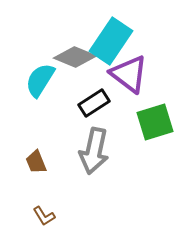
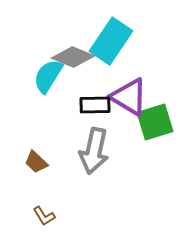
gray diamond: moved 2 px left
purple triangle: moved 23 px down; rotated 6 degrees counterclockwise
cyan semicircle: moved 8 px right, 4 px up
black rectangle: moved 1 px right, 2 px down; rotated 32 degrees clockwise
brown trapezoid: rotated 25 degrees counterclockwise
